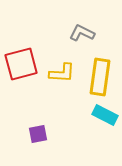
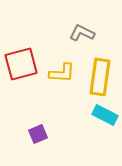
purple square: rotated 12 degrees counterclockwise
